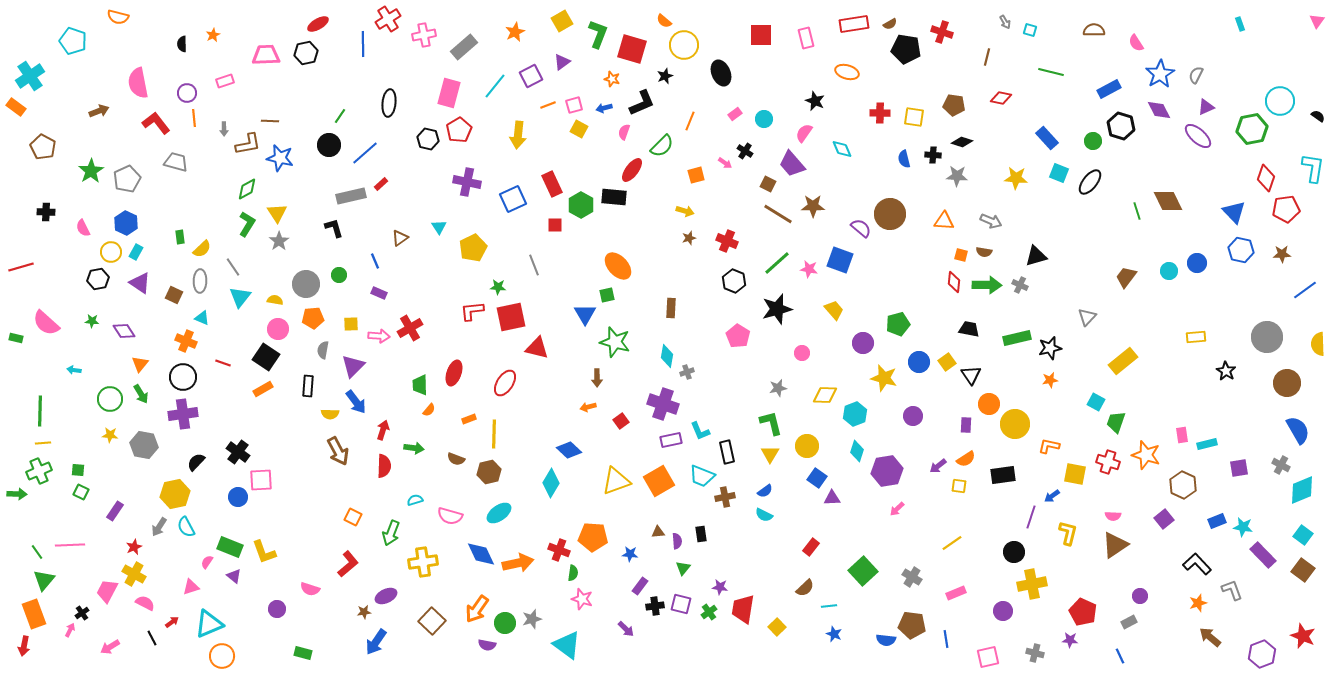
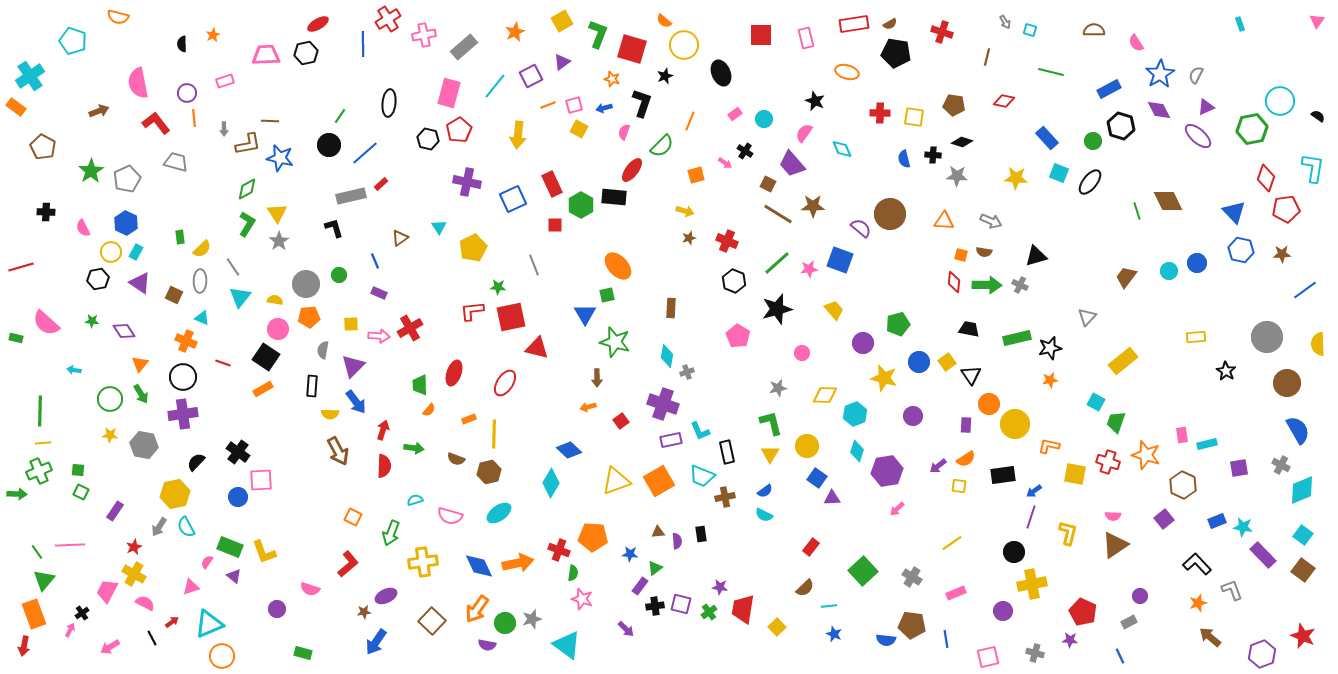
black pentagon at (906, 49): moved 10 px left, 4 px down
red diamond at (1001, 98): moved 3 px right, 3 px down
black L-shape at (642, 103): rotated 48 degrees counterclockwise
pink star at (809, 269): rotated 18 degrees counterclockwise
orange pentagon at (313, 318): moved 4 px left, 1 px up
black rectangle at (308, 386): moved 4 px right
blue arrow at (1052, 496): moved 18 px left, 5 px up
blue diamond at (481, 554): moved 2 px left, 12 px down
green triangle at (683, 568): moved 28 px left; rotated 14 degrees clockwise
